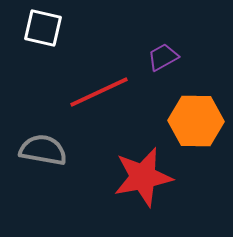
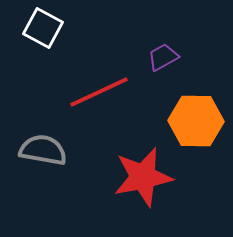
white square: rotated 15 degrees clockwise
